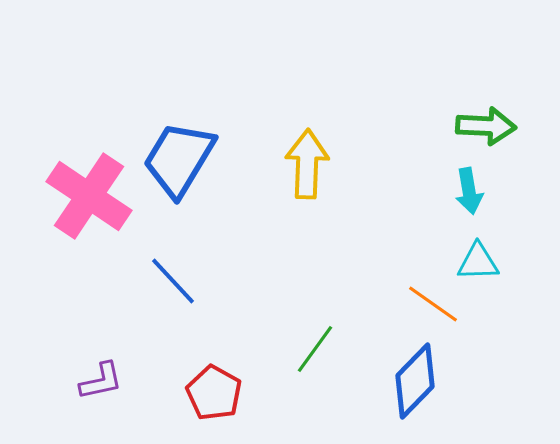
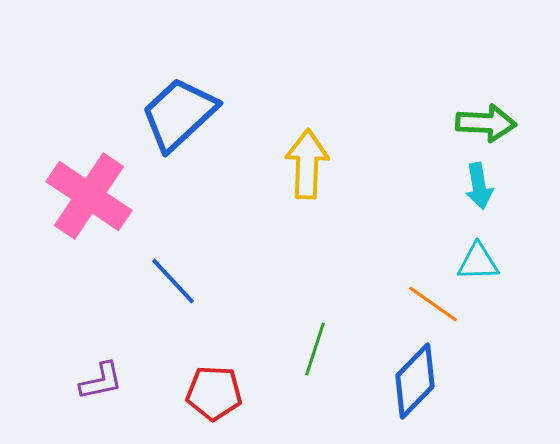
green arrow: moved 3 px up
blue trapezoid: moved 45 px up; rotated 16 degrees clockwise
cyan arrow: moved 10 px right, 5 px up
green line: rotated 18 degrees counterclockwise
red pentagon: rotated 26 degrees counterclockwise
